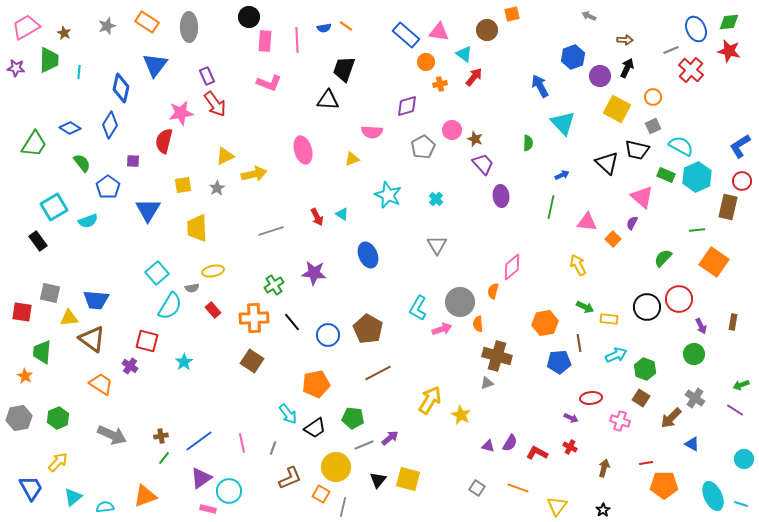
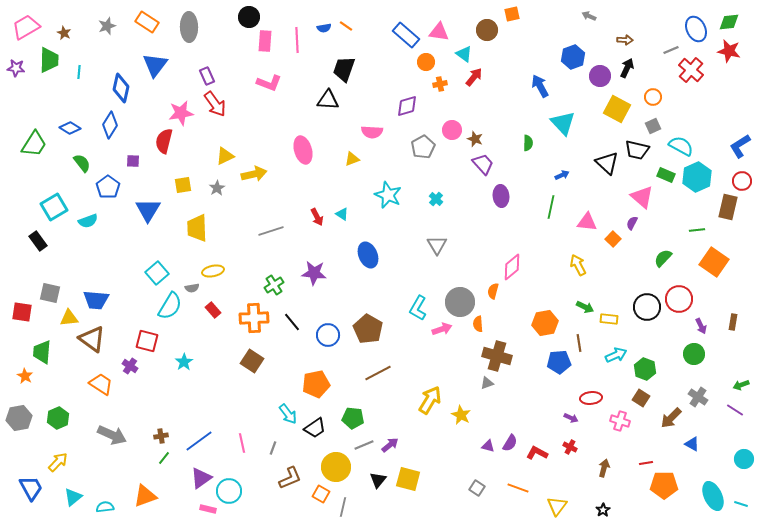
gray cross at (695, 398): moved 3 px right, 1 px up
purple arrow at (390, 438): moved 7 px down
